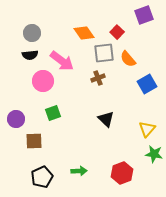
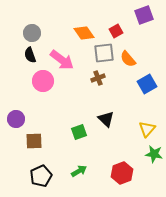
red square: moved 1 px left, 1 px up; rotated 16 degrees clockwise
black semicircle: rotated 77 degrees clockwise
pink arrow: moved 1 px up
green square: moved 26 px right, 19 px down
green arrow: rotated 28 degrees counterclockwise
black pentagon: moved 1 px left, 1 px up
